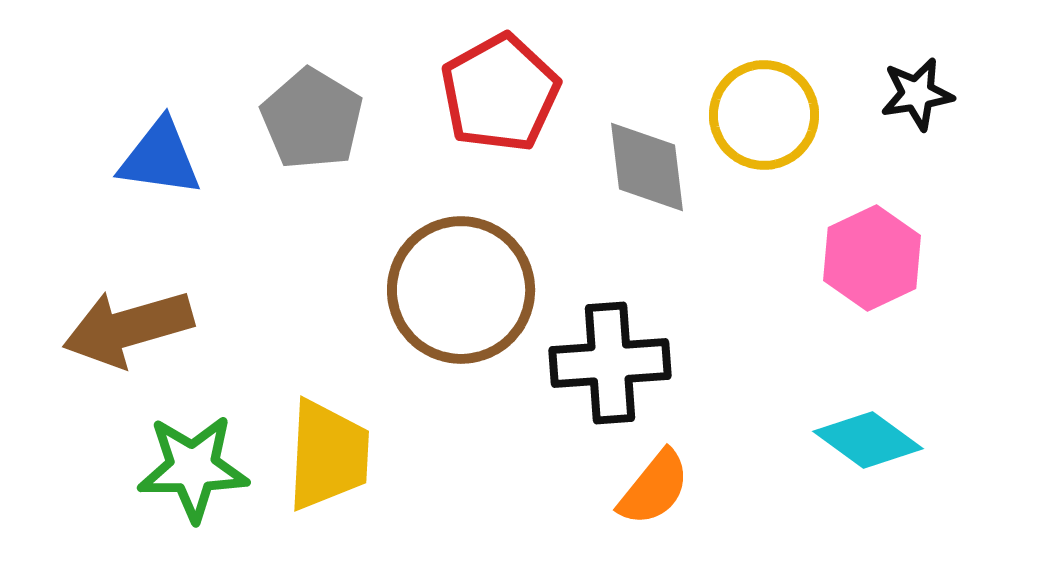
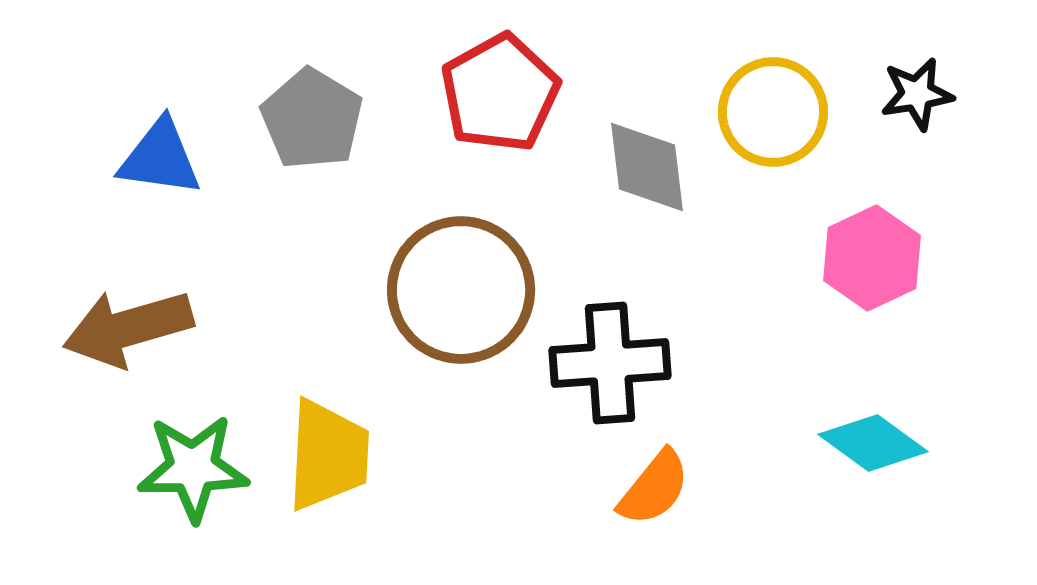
yellow circle: moved 9 px right, 3 px up
cyan diamond: moved 5 px right, 3 px down
